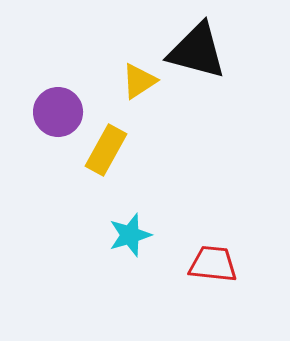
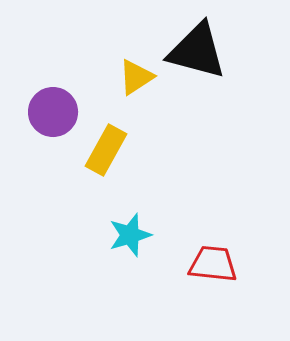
yellow triangle: moved 3 px left, 4 px up
purple circle: moved 5 px left
